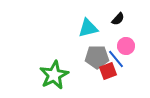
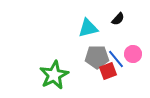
pink circle: moved 7 px right, 8 px down
